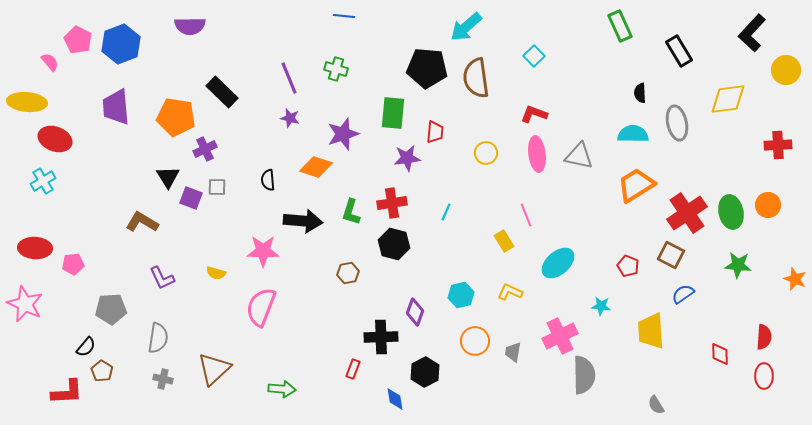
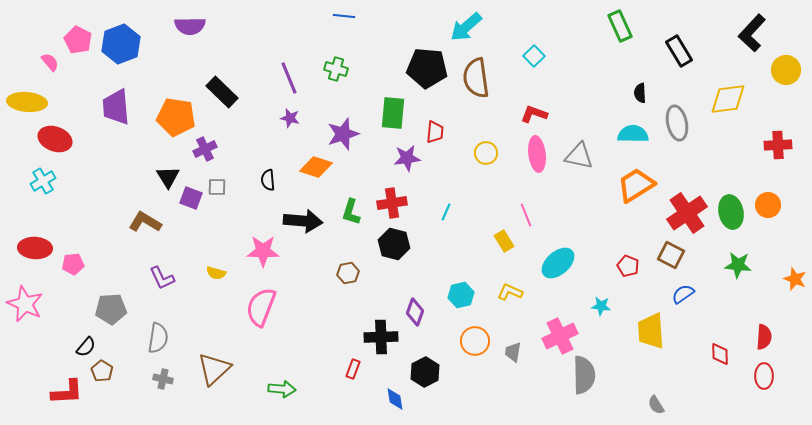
brown L-shape at (142, 222): moved 3 px right
